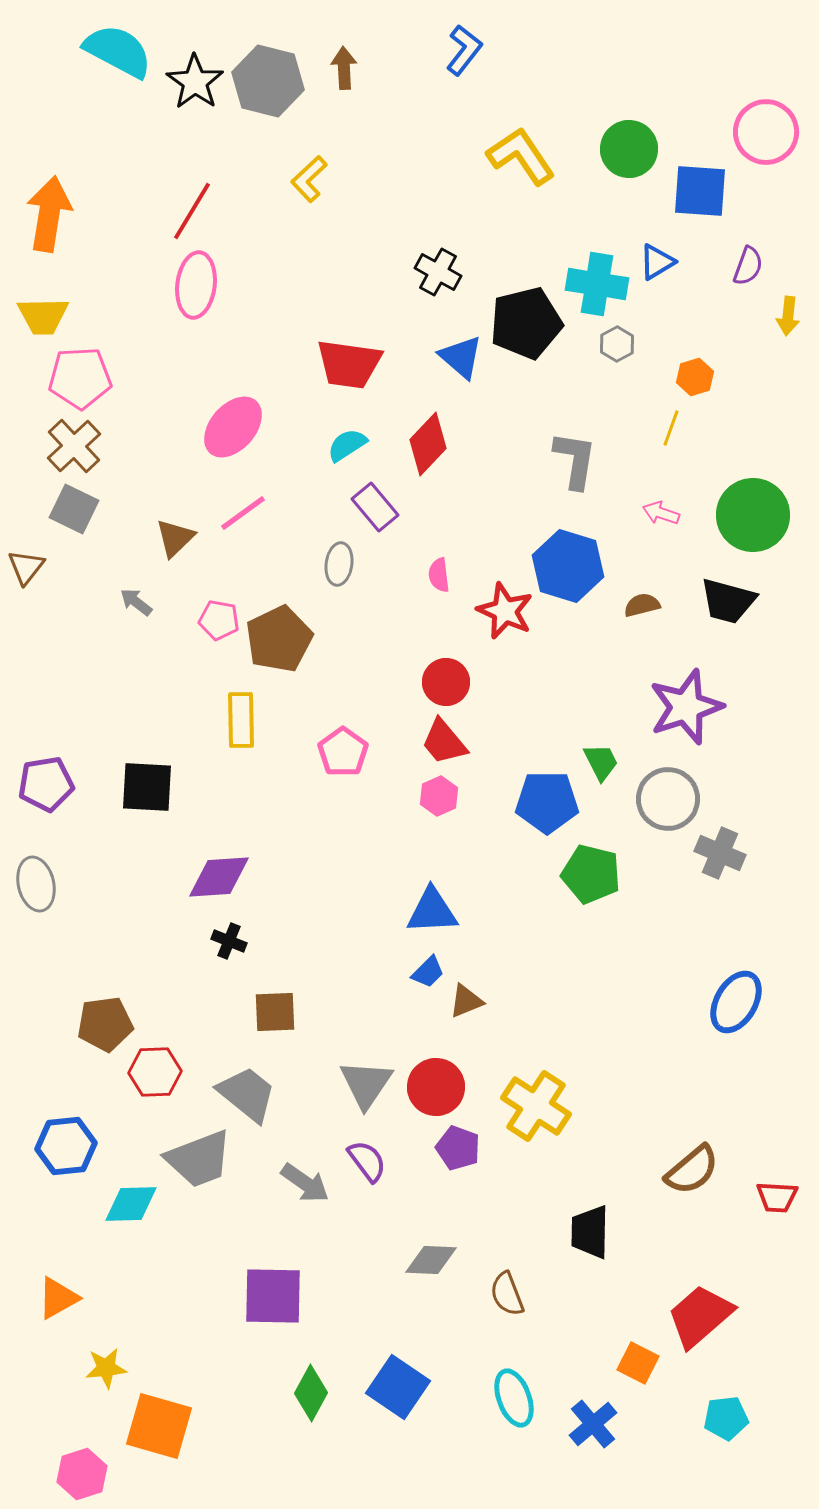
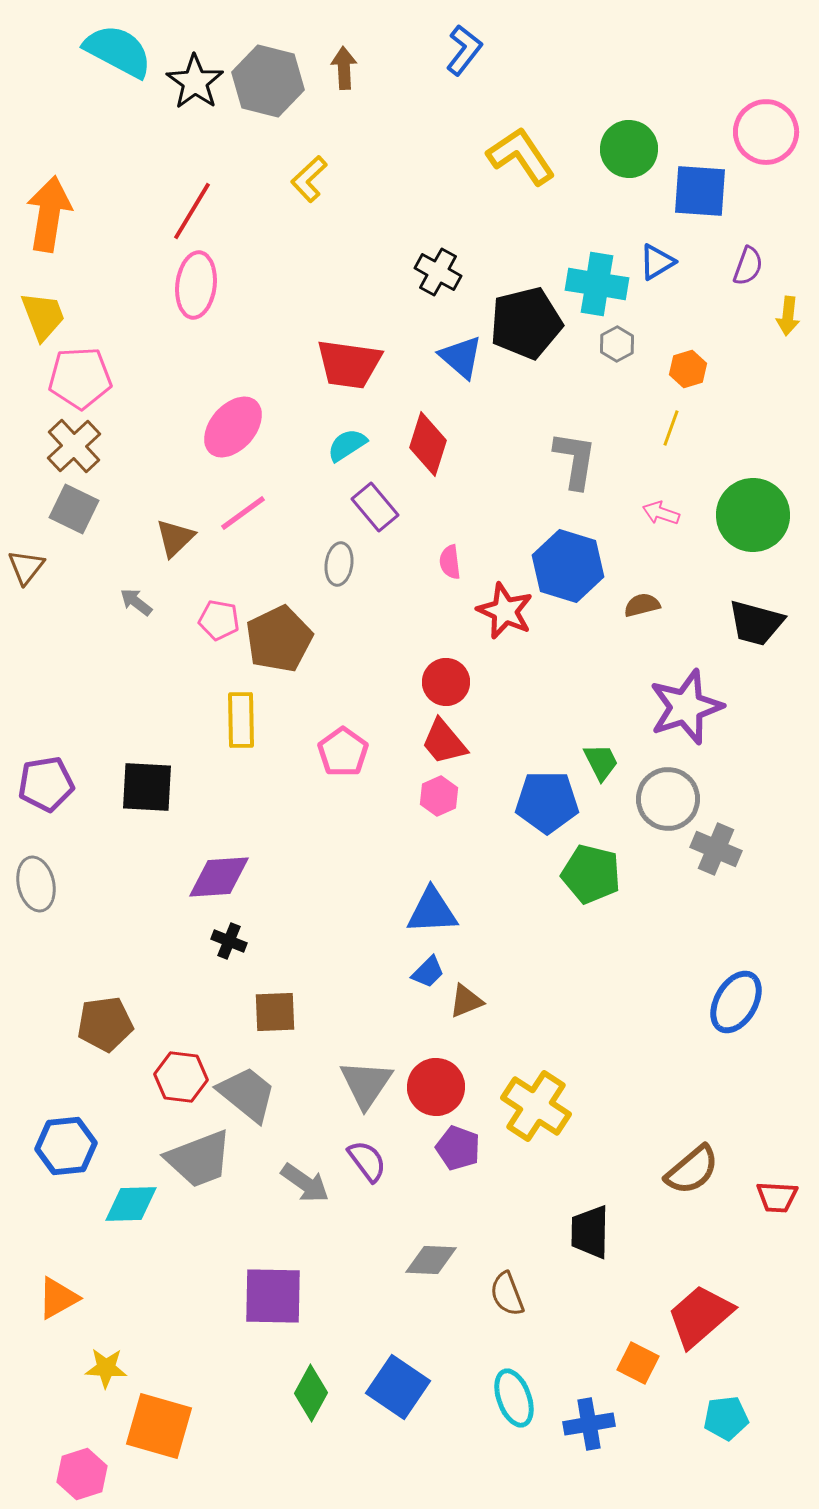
yellow trapezoid at (43, 316): rotated 110 degrees counterclockwise
orange hexagon at (695, 377): moved 7 px left, 8 px up
red diamond at (428, 444): rotated 26 degrees counterclockwise
pink semicircle at (439, 575): moved 11 px right, 13 px up
black trapezoid at (728, 601): moved 28 px right, 22 px down
gray cross at (720, 853): moved 4 px left, 4 px up
red hexagon at (155, 1072): moved 26 px right, 5 px down; rotated 9 degrees clockwise
yellow star at (106, 1368): rotated 9 degrees clockwise
blue cross at (593, 1424): moved 4 px left; rotated 30 degrees clockwise
